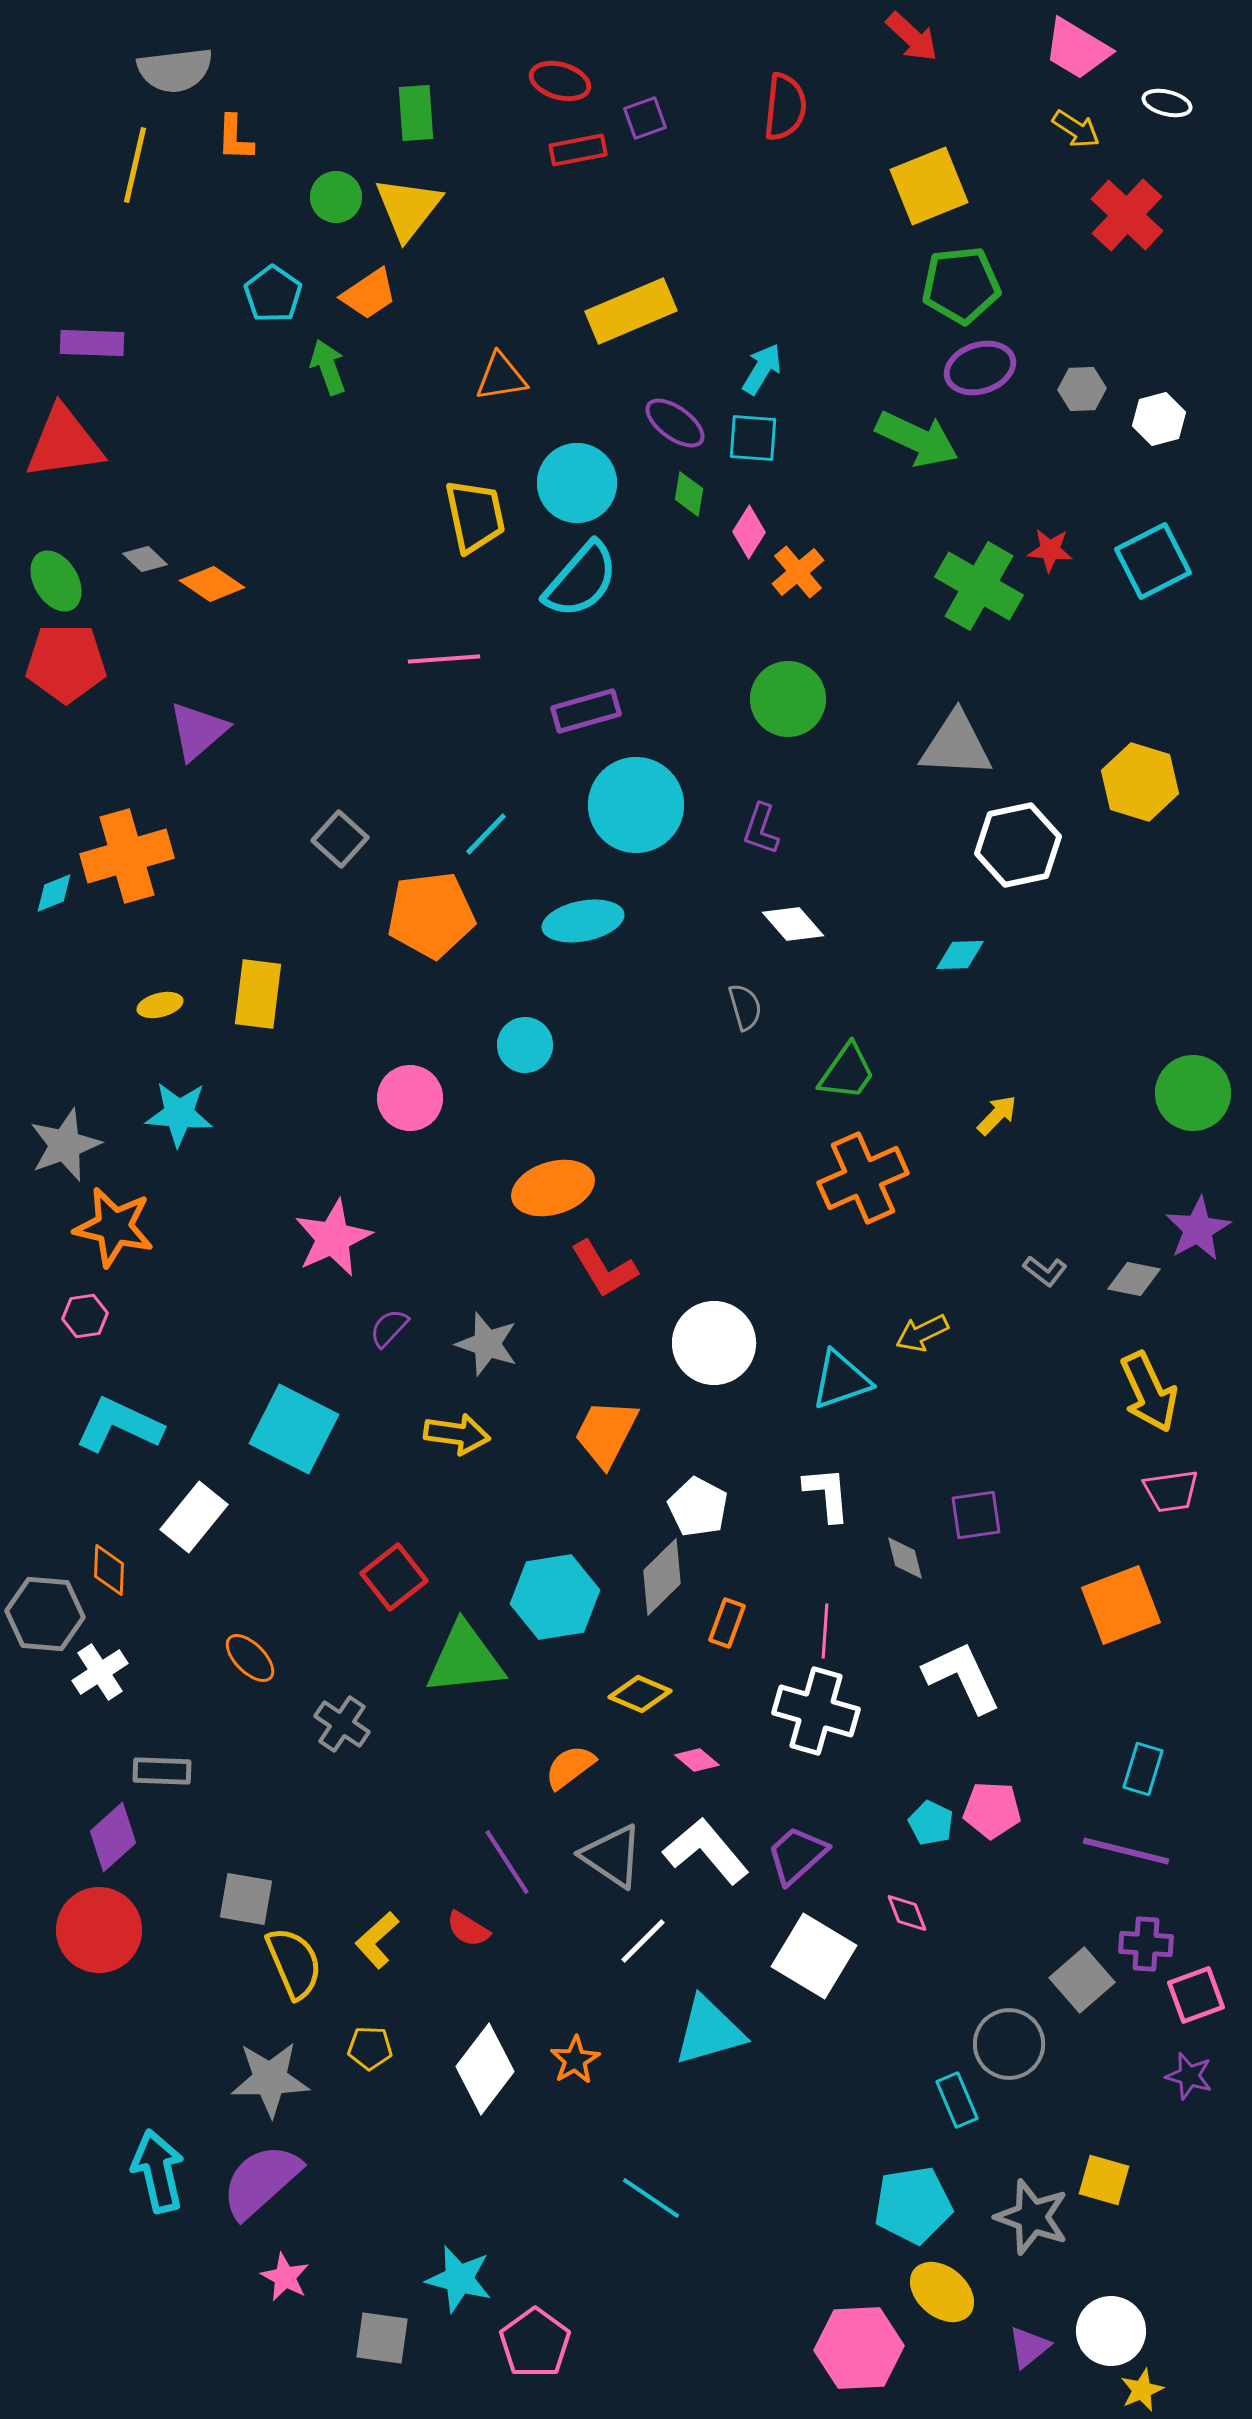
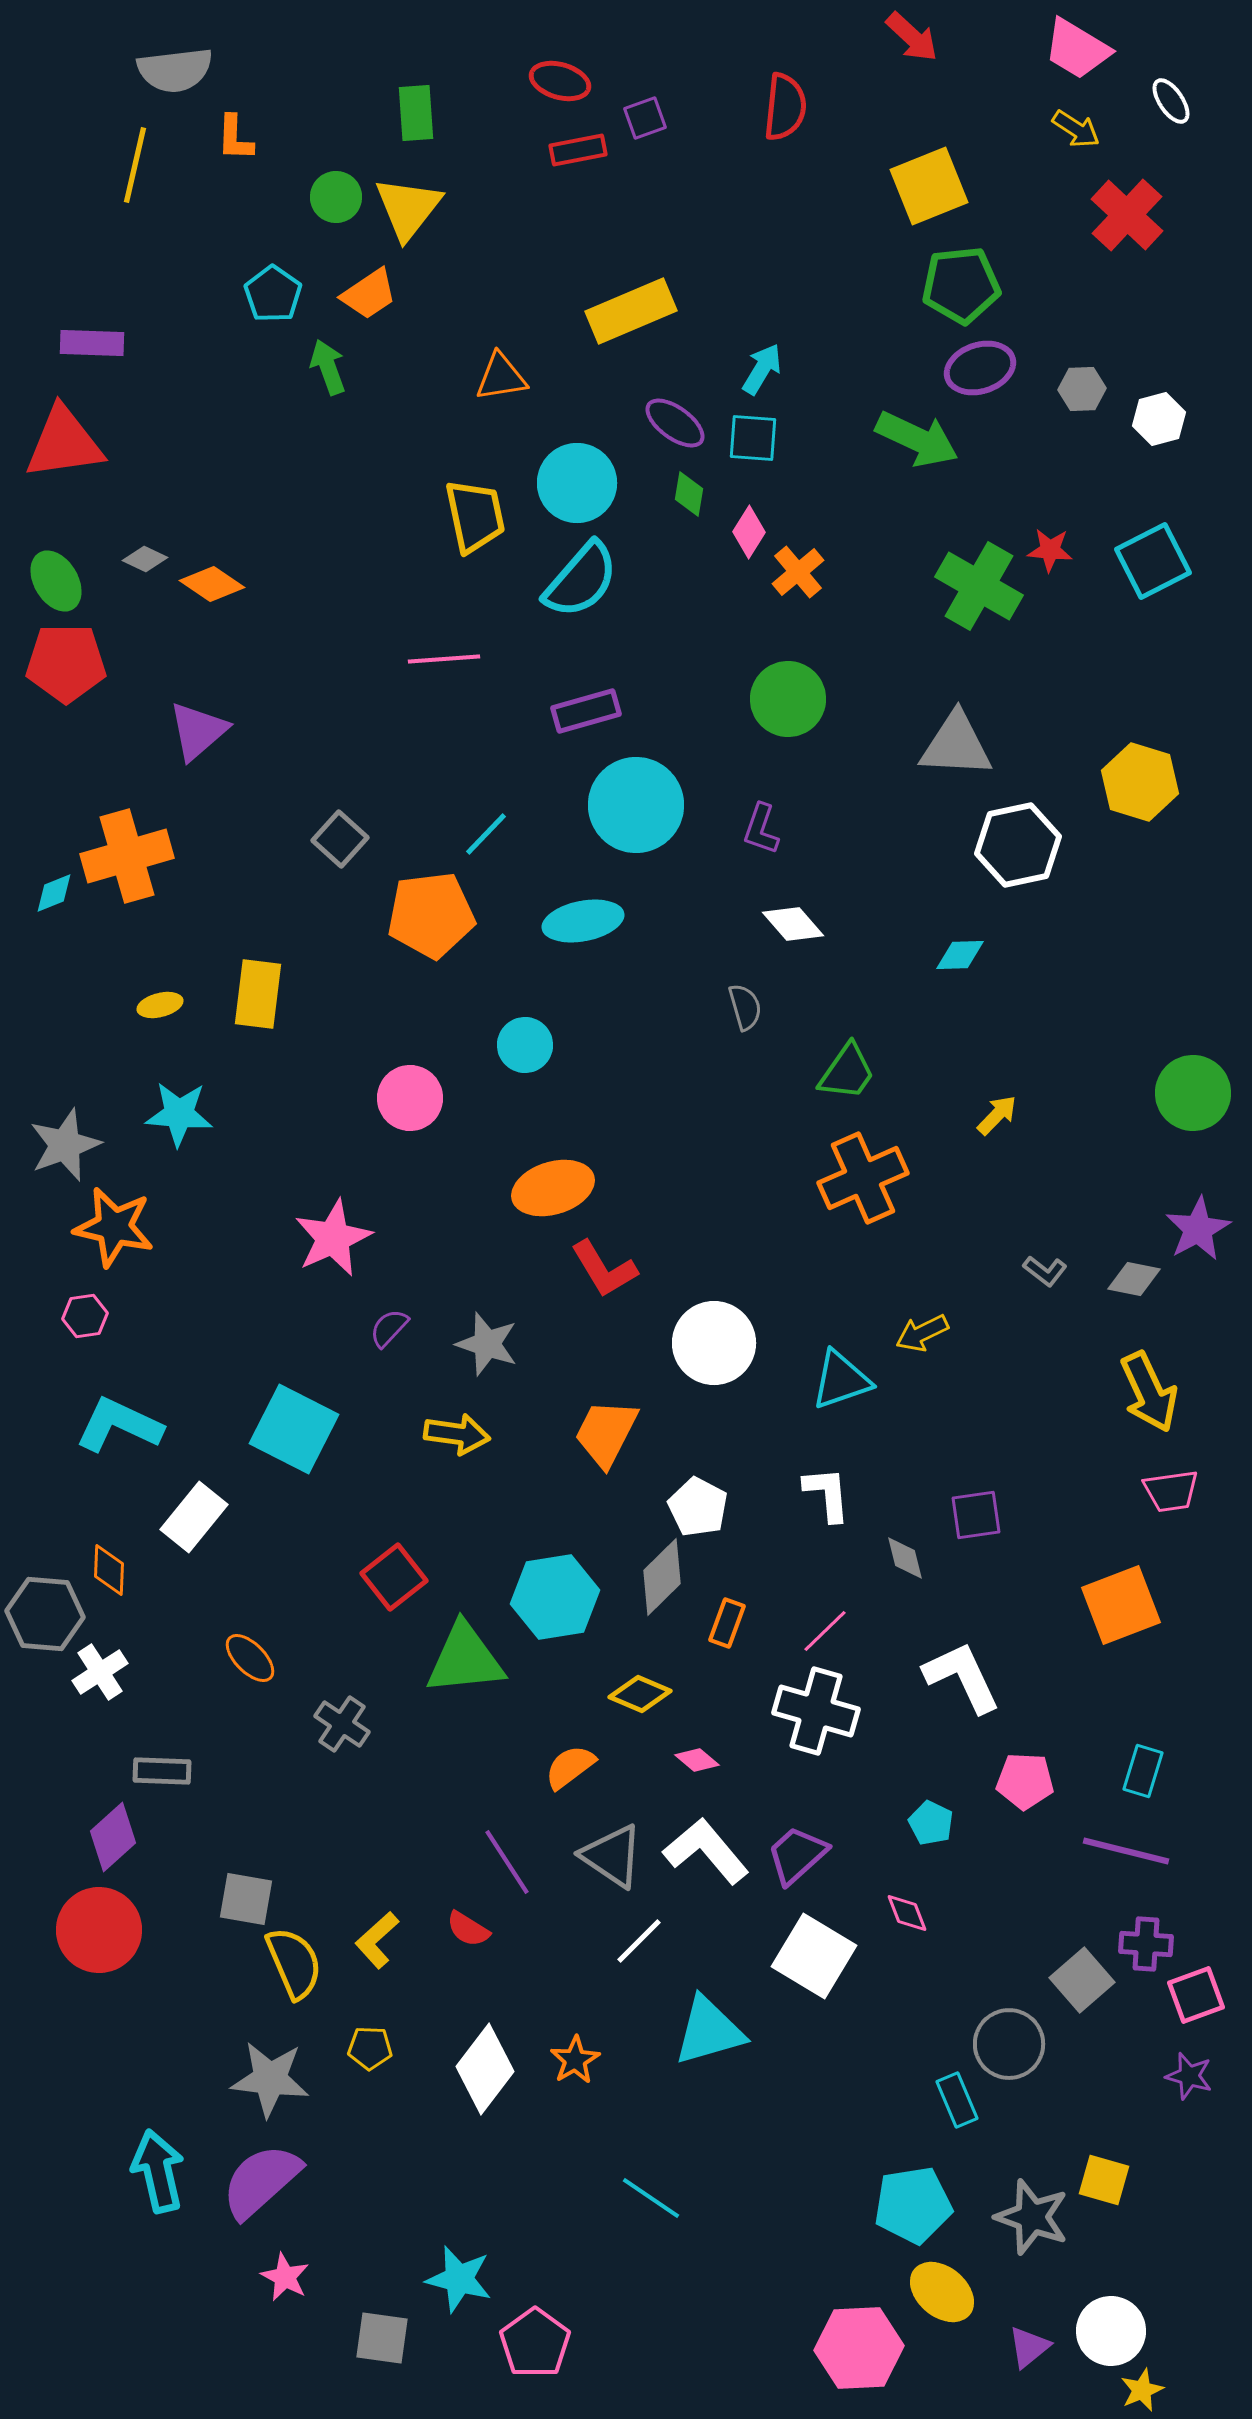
white ellipse at (1167, 103): moved 4 px right, 2 px up; rotated 42 degrees clockwise
gray diamond at (145, 559): rotated 18 degrees counterclockwise
pink line at (825, 1631): rotated 42 degrees clockwise
cyan rectangle at (1143, 1769): moved 2 px down
pink pentagon at (992, 1810): moved 33 px right, 29 px up
white line at (643, 1941): moved 4 px left
gray star at (270, 2079): rotated 8 degrees clockwise
